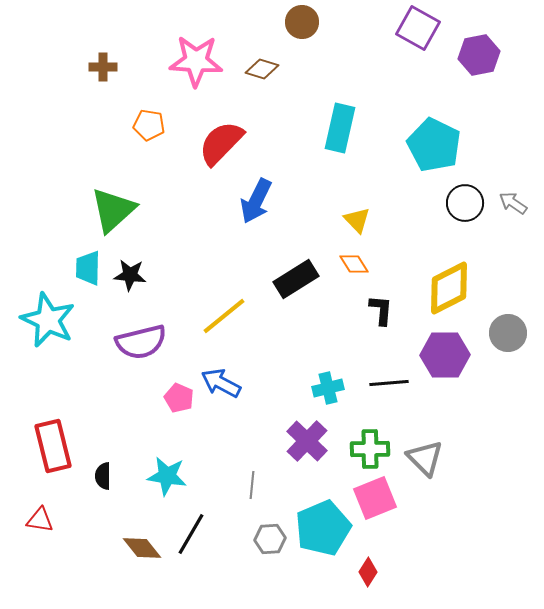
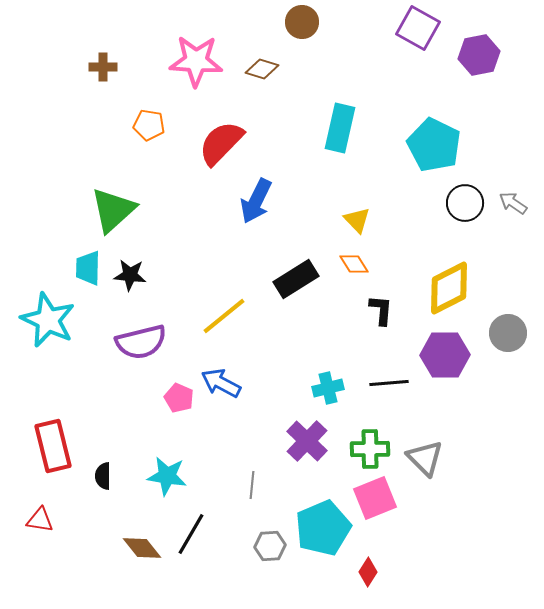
gray hexagon at (270, 539): moved 7 px down
